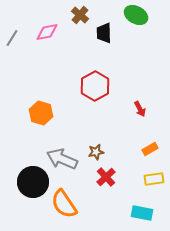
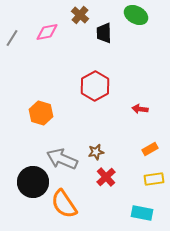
red arrow: rotated 126 degrees clockwise
